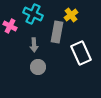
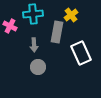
cyan cross: rotated 30 degrees counterclockwise
